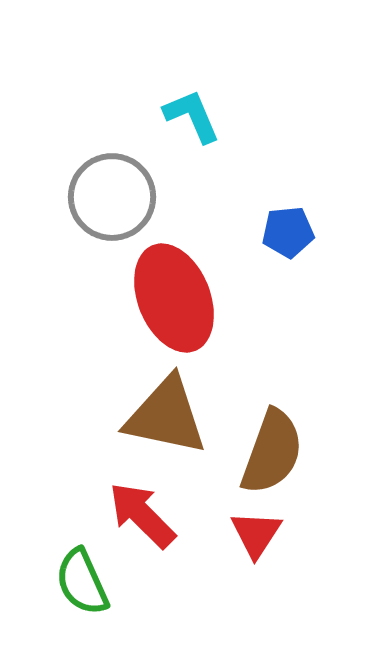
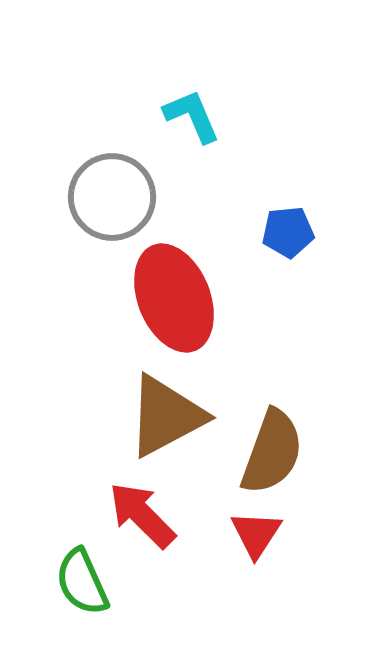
brown triangle: rotated 40 degrees counterclockwise
